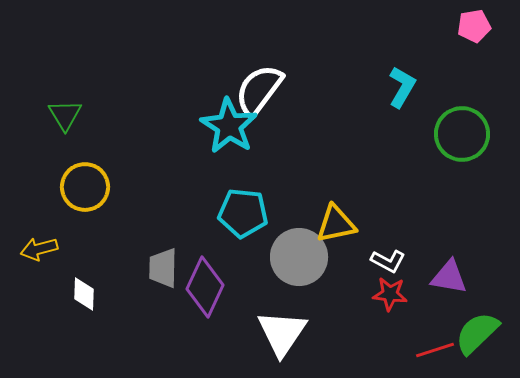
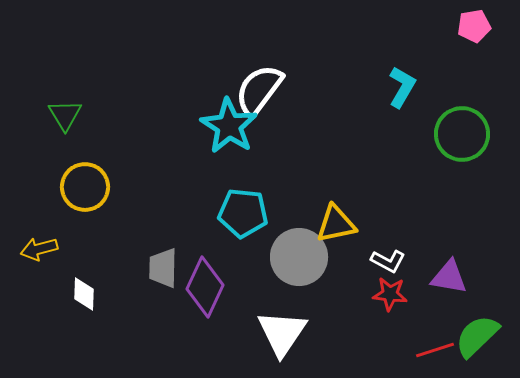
green semicircle: moved 3 px down
